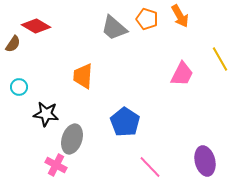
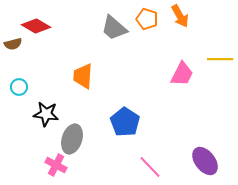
brown semicircle: rotated 42 degrees clockwise
yellow line: rotated 60 degrees counterclockwise
purple ellipse: rotated 24 degrees counterclockwise
